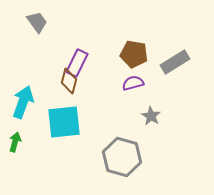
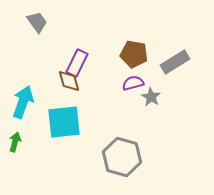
brown diamond: rotated 30 degrees counterclockwise
gray star: moved 19 px up
